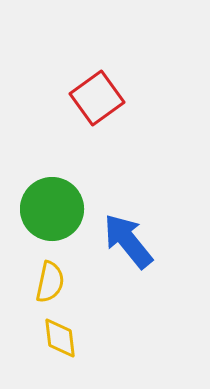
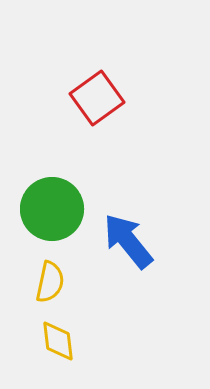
yellow diamond: moved 2 px left, 3 px down
